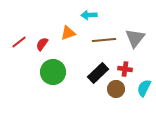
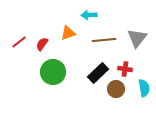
gray triangle: moved 2 px right
cyan semicircle: rotated 144 degrees clockwise
